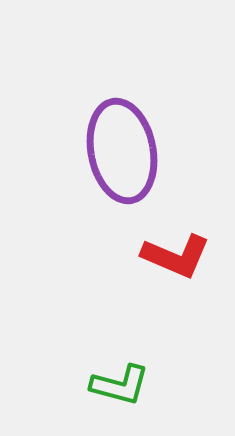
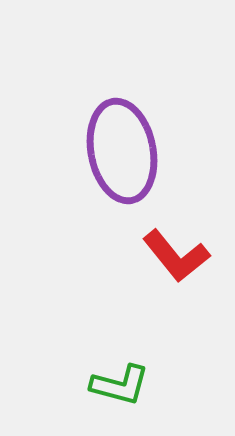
red L-shape: rotated 28 degrees clockwise
